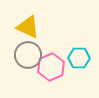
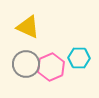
gray circle: moved 2 px left, 9 px down
